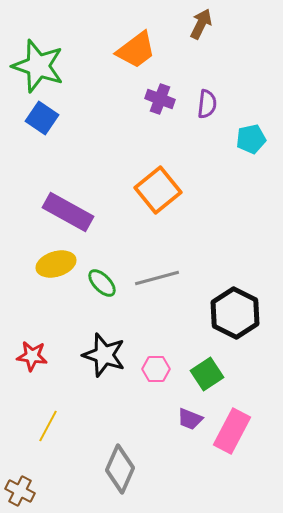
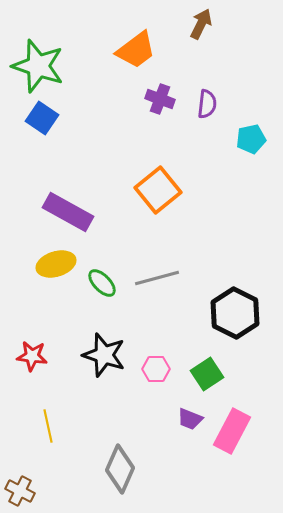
yellow line: rotated 40 degrees counterclockwise
